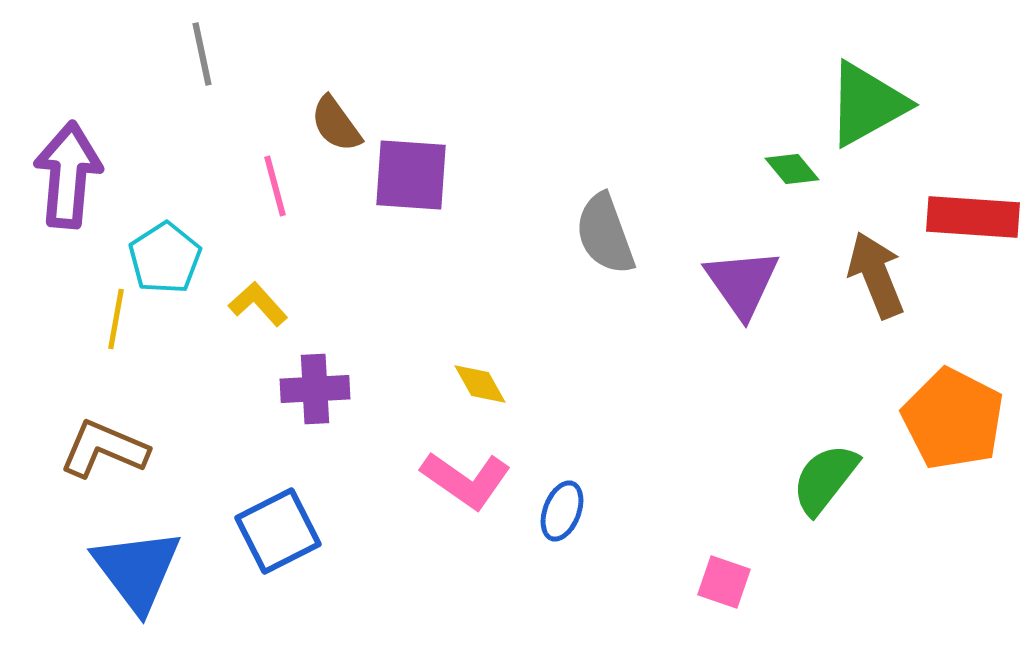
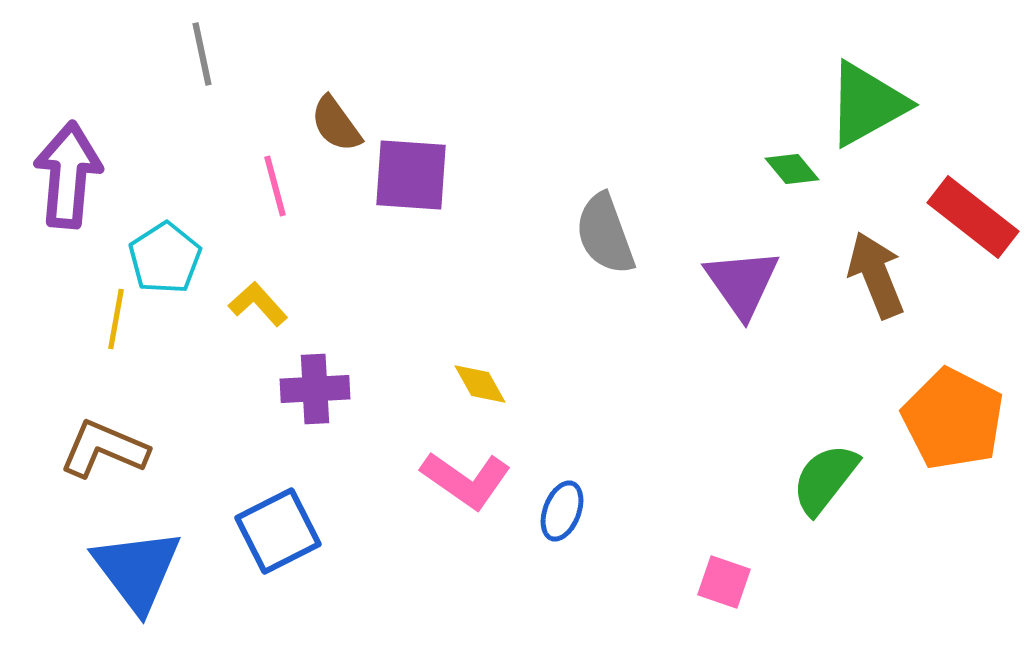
red rectangle: rotated 34 degrees clockwise
